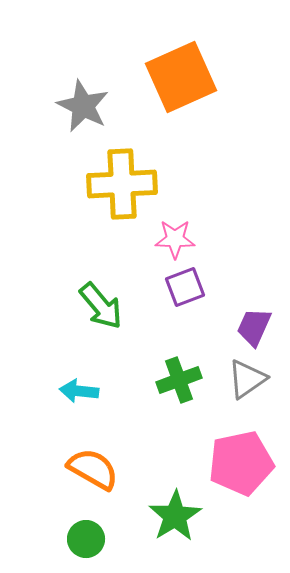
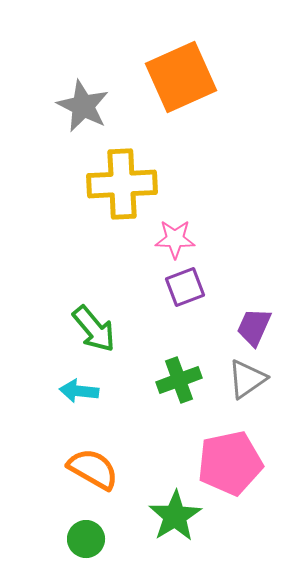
green arrow: moved 7 px left, 23 px down
pink pentagon: moved 11 px left
